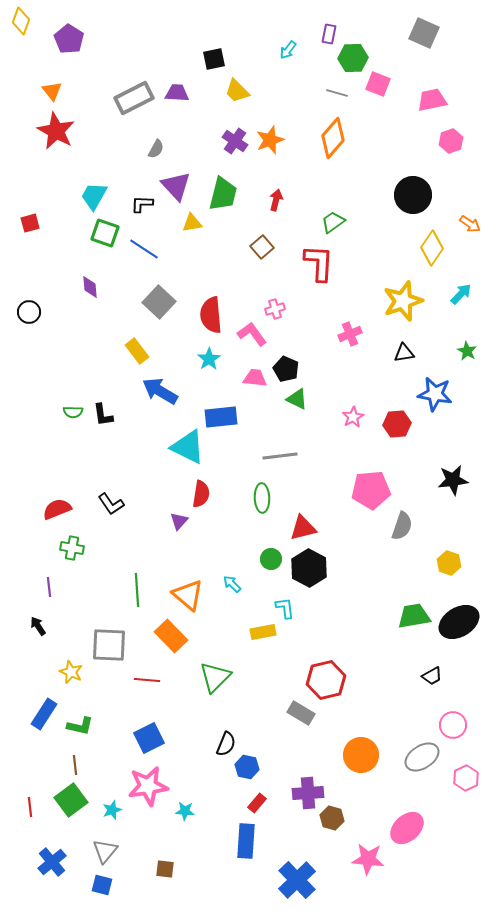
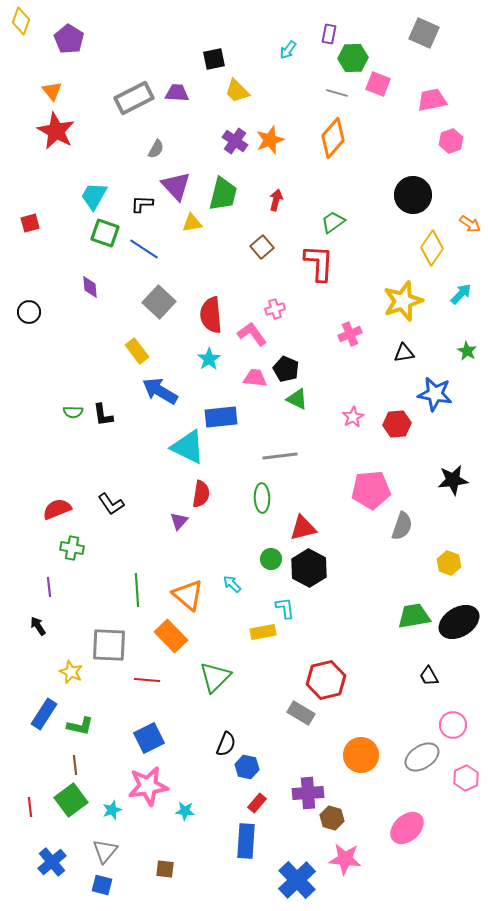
black trapezoid at (432, 676): moved 3 px left; rotated 90 degrees clockwise
pink star at (368, 859): moved 23 px left
